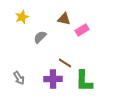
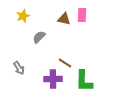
yellow star: moved 1 px right, 1 px up
pink rectangle: moved 15 px up; rotated 56 degrees counterclockwise
gray semicircle: moved 1 px left
gray arrow: moved 10 px up
